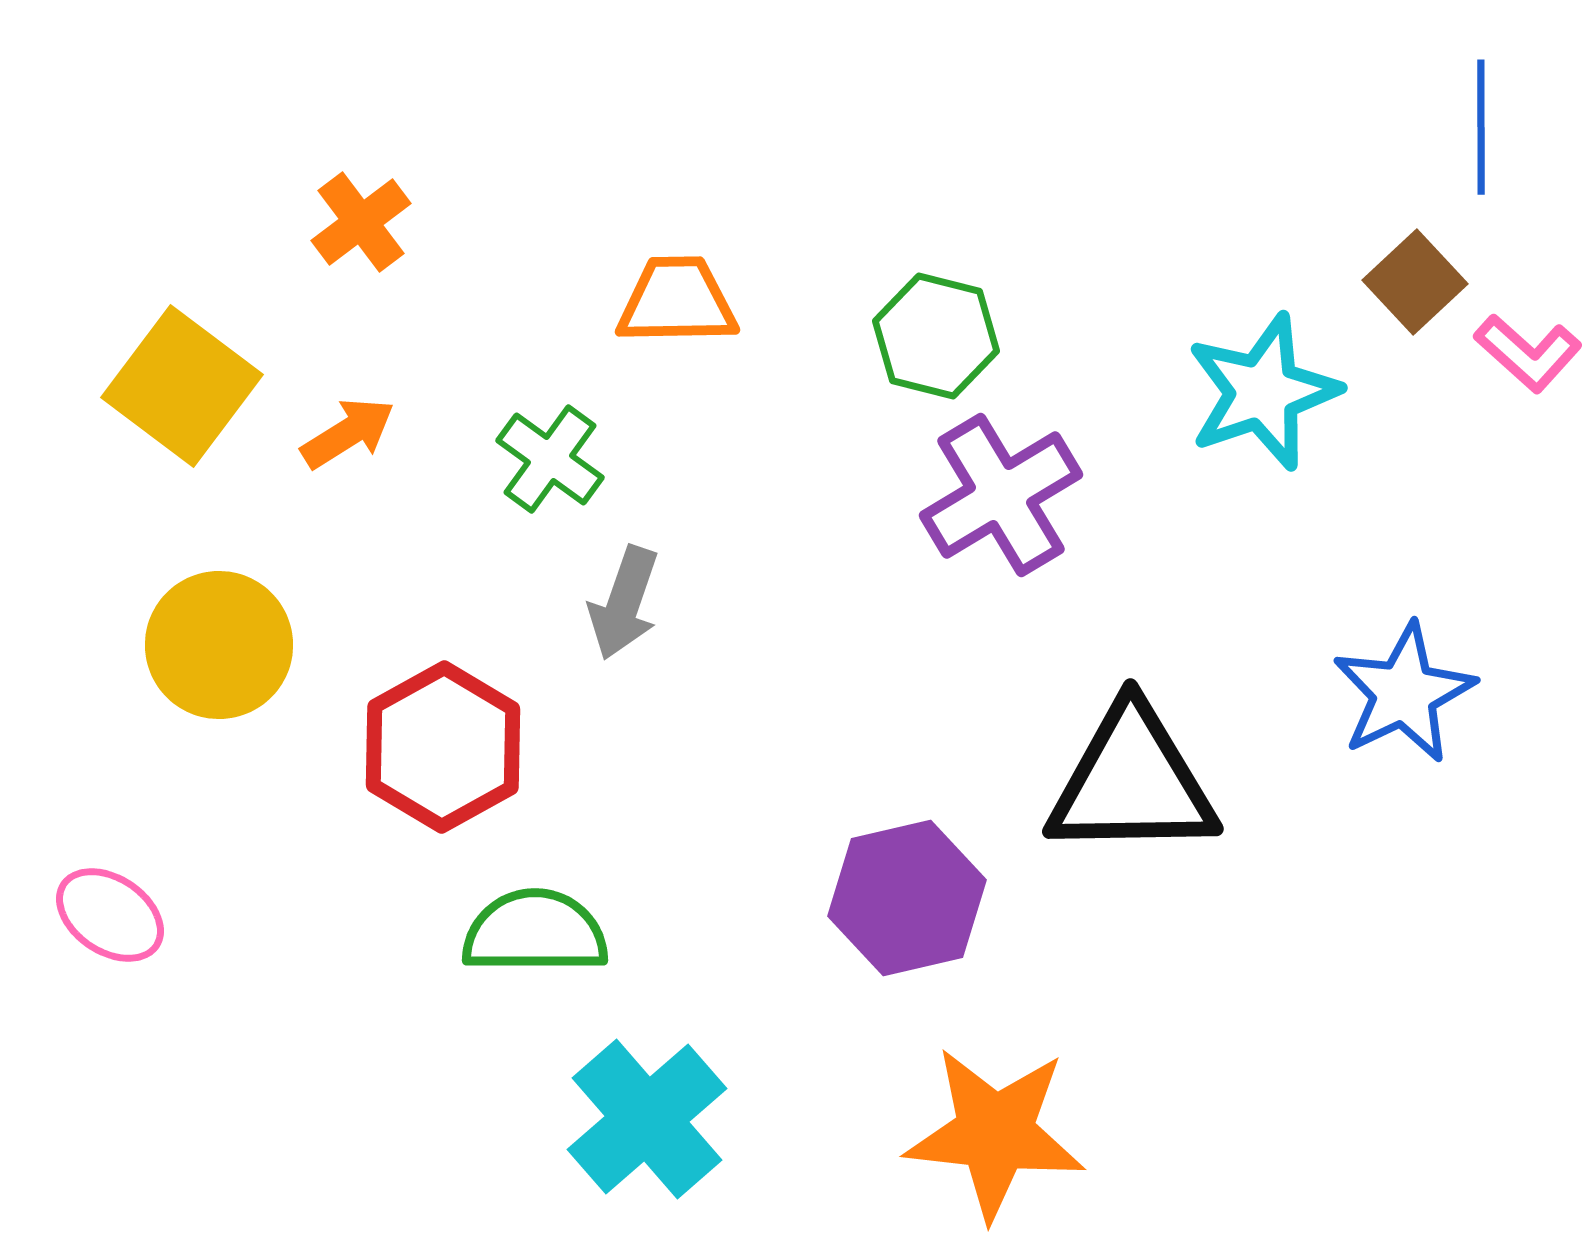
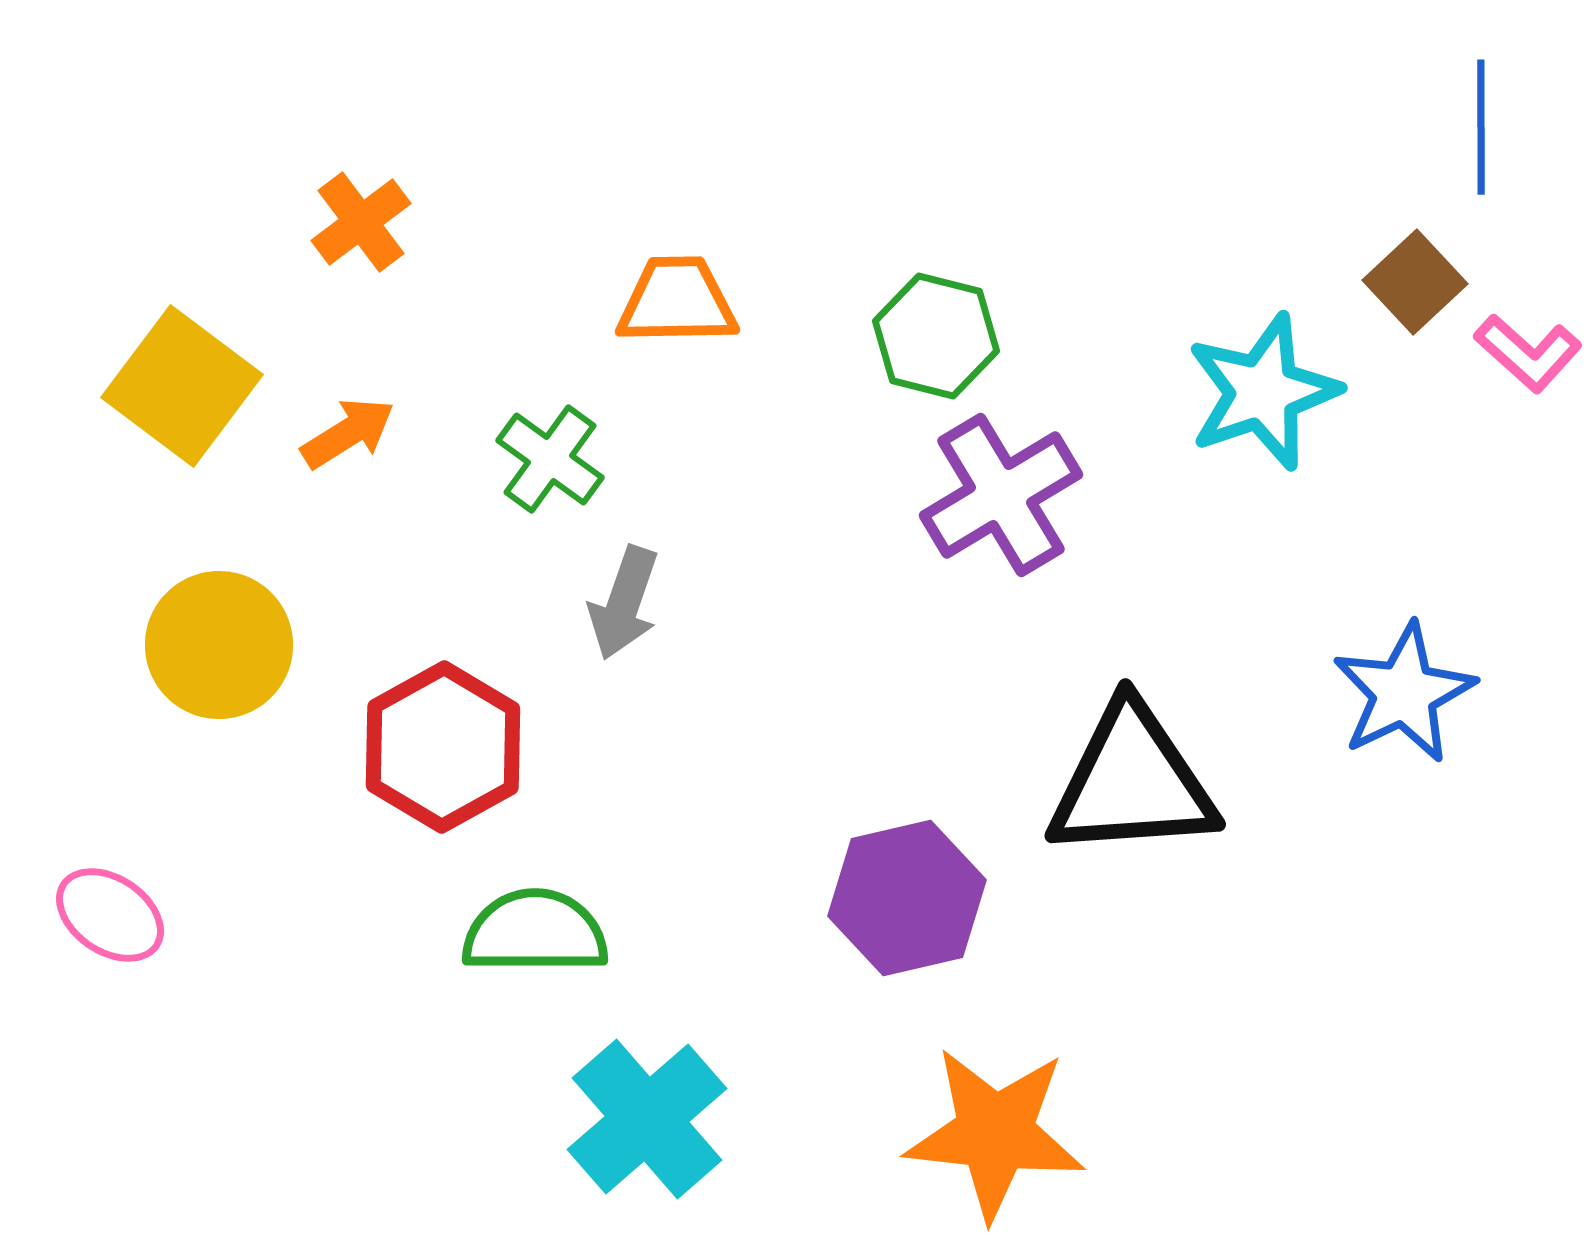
black triangle: rotated 3 degrees counterclockwise
